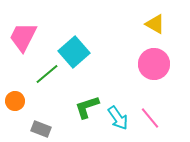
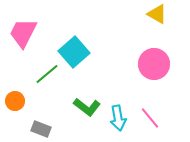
yellow triangle: moved 2 px right, 10 px up
pink trapezoid: moved 4 px up
green L-shape: rotated 124 degrees counterclockwise
cyan arrow: rotated 25 degrees clockwise
